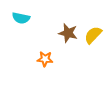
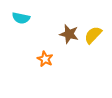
brown star: moved 1 px right, 1 px down
orange star: rotated 21 degrees clockwise
